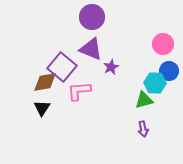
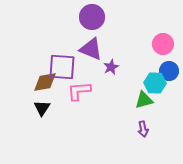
purple square: rotated 36 degrees counterclockwise
